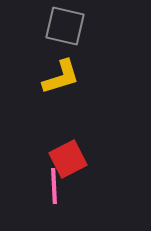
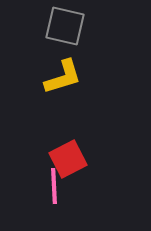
yellow L-shape: moved 2 px right
